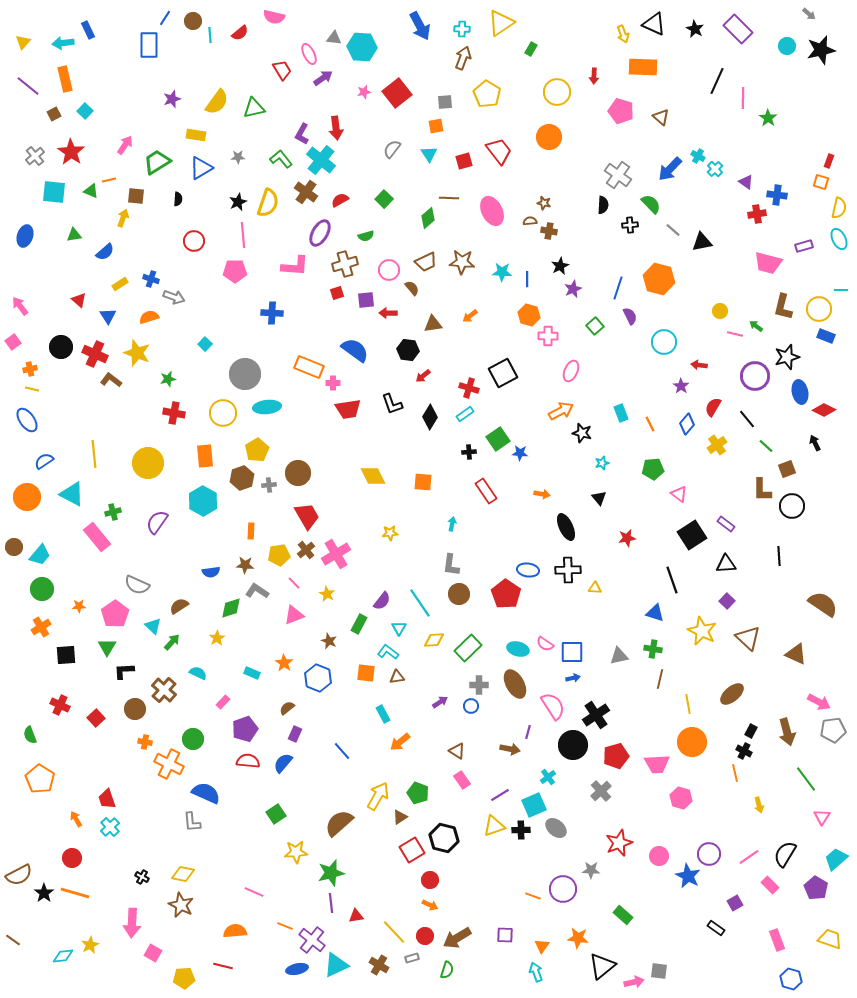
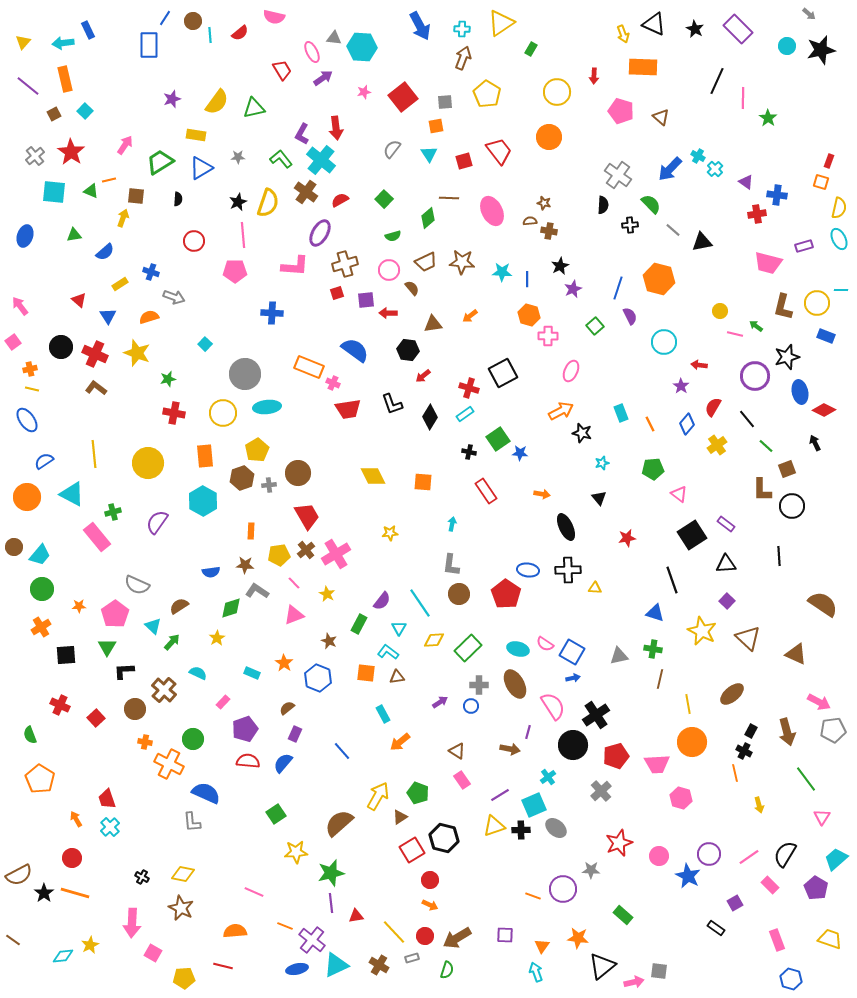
pink ellipse at (309, 54): moved 3 px right, 2 px up
red square at (397, 93): moved 6 px right, 4 px down
green trapezoid at (157, 162): moved 3 px right
green semicircle at (366, 236): moved 27 px right
blue cross at (151, 279): moved 7 px up
yellow circle at (819, 309): moved 2 px left, 6 px up
brown L-shape at (111, 380): moved 15 px left, 8 px down
pink cross at (333, 383): rotated 24 degrees clockwise
black cross at (469, 452): rotated 16 degrees clockwise
blue square at (572, 652): rotated 30 degrees clockwise
brown star at (181, 905): moved 3 px down
